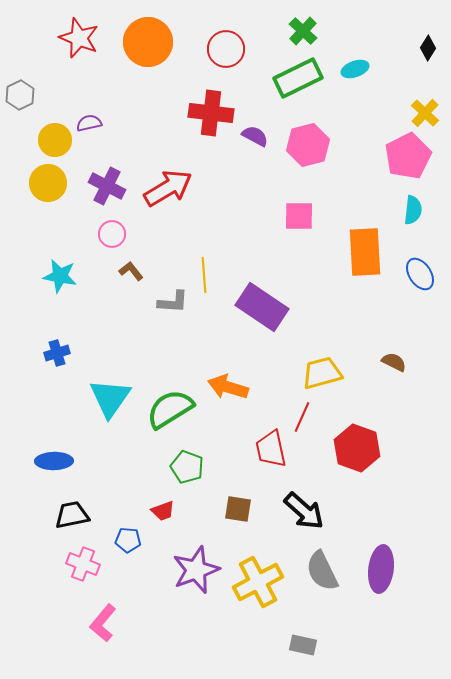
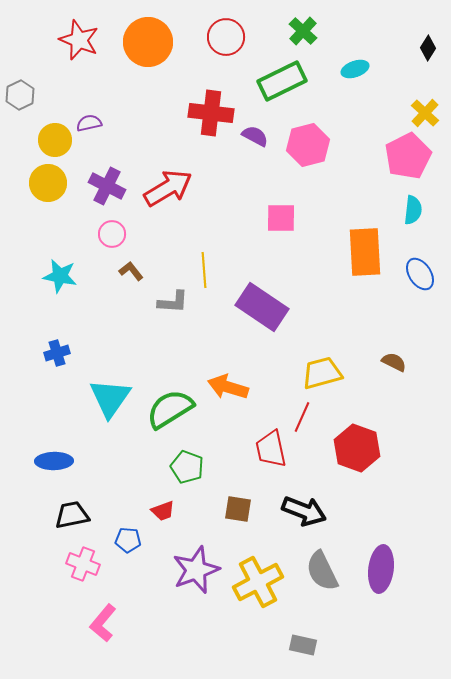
red star at (79, 38): moved 2 px down
red circle at (226, 49): moved 12 px up
green rectangle at (298, 78): moved 16 px left, 3 px down
pink square at (299, 216): moved 18 px left, 2 px down
yellow line at (204, 275): moved 5 px up
black arrow at (304, 511): rotated 21 degrees counterclockwise
